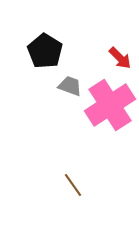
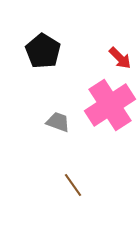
black pentagon: moved 2 px left
gray trapezoid: moved 12 px left, 36 px down
